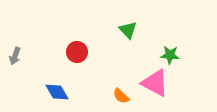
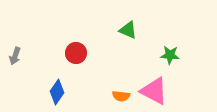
green triangle: rotated 24 degrees counterclockwise
red circle: moved 1 px left, 1 px down
pink triangle: moved 1 px left, 8 px down
blue diamond: rotated 65 degrees clockwise
orange semicircle: rotated 36 degrees counterclockwise
